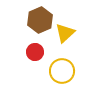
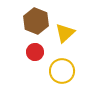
brown hexagon: moved 4 px left, 1 px down; rotated 15 degrees counterclockwise
